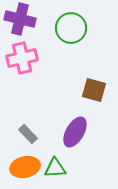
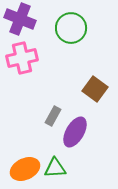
purple cross: rotated 8 degrees clockwise
brown square: moved 1 px right, 1 px up; rotated 20 degrees clockwise
gray rectangle: moved 25 px right, 18 px up; rotated 72 degrees clockwise
orange ellipse: moved 2 px down; rotated 12 degrees counterclockwise
